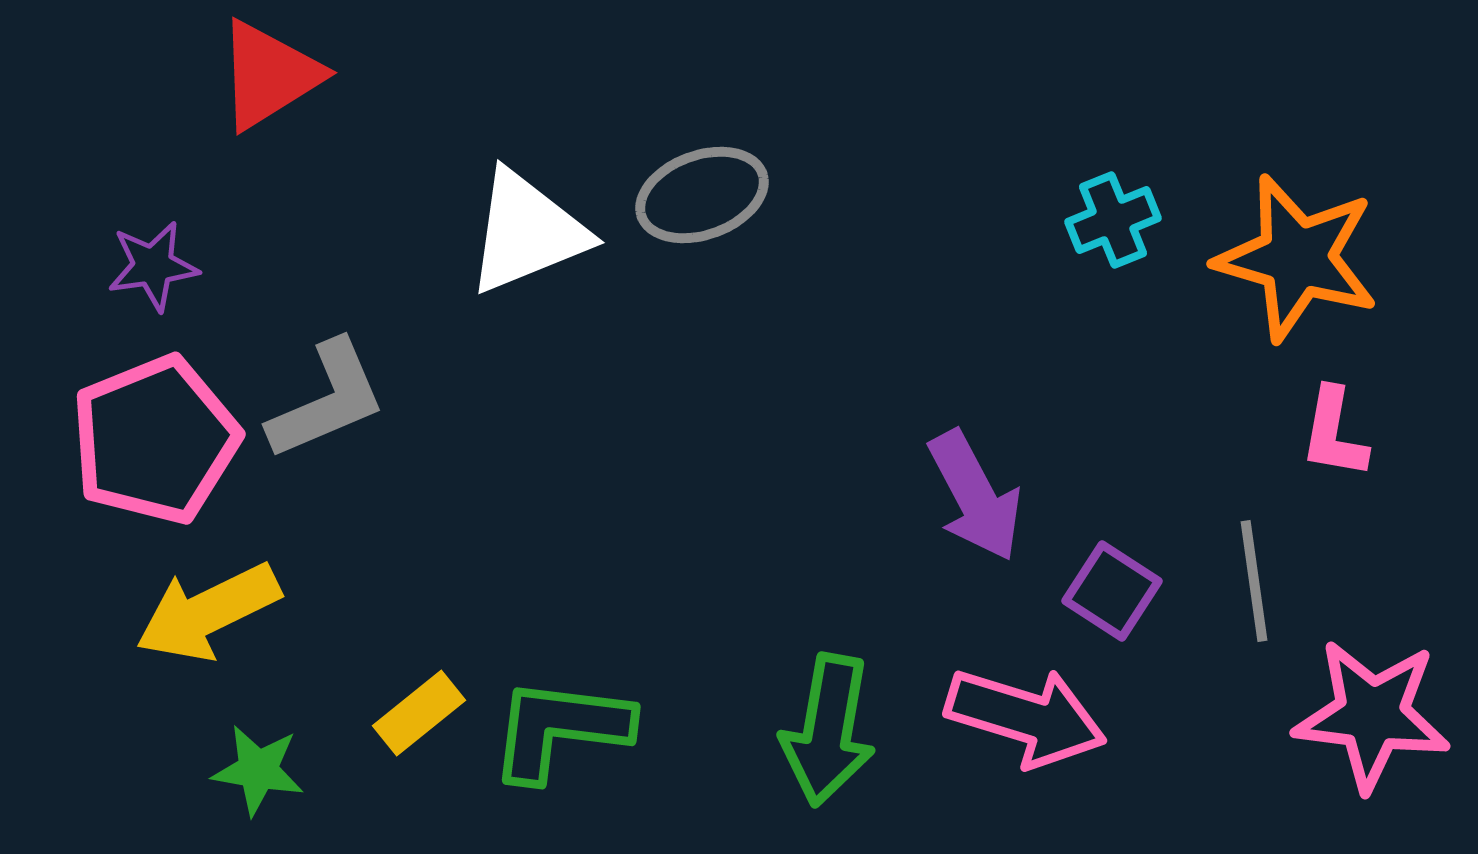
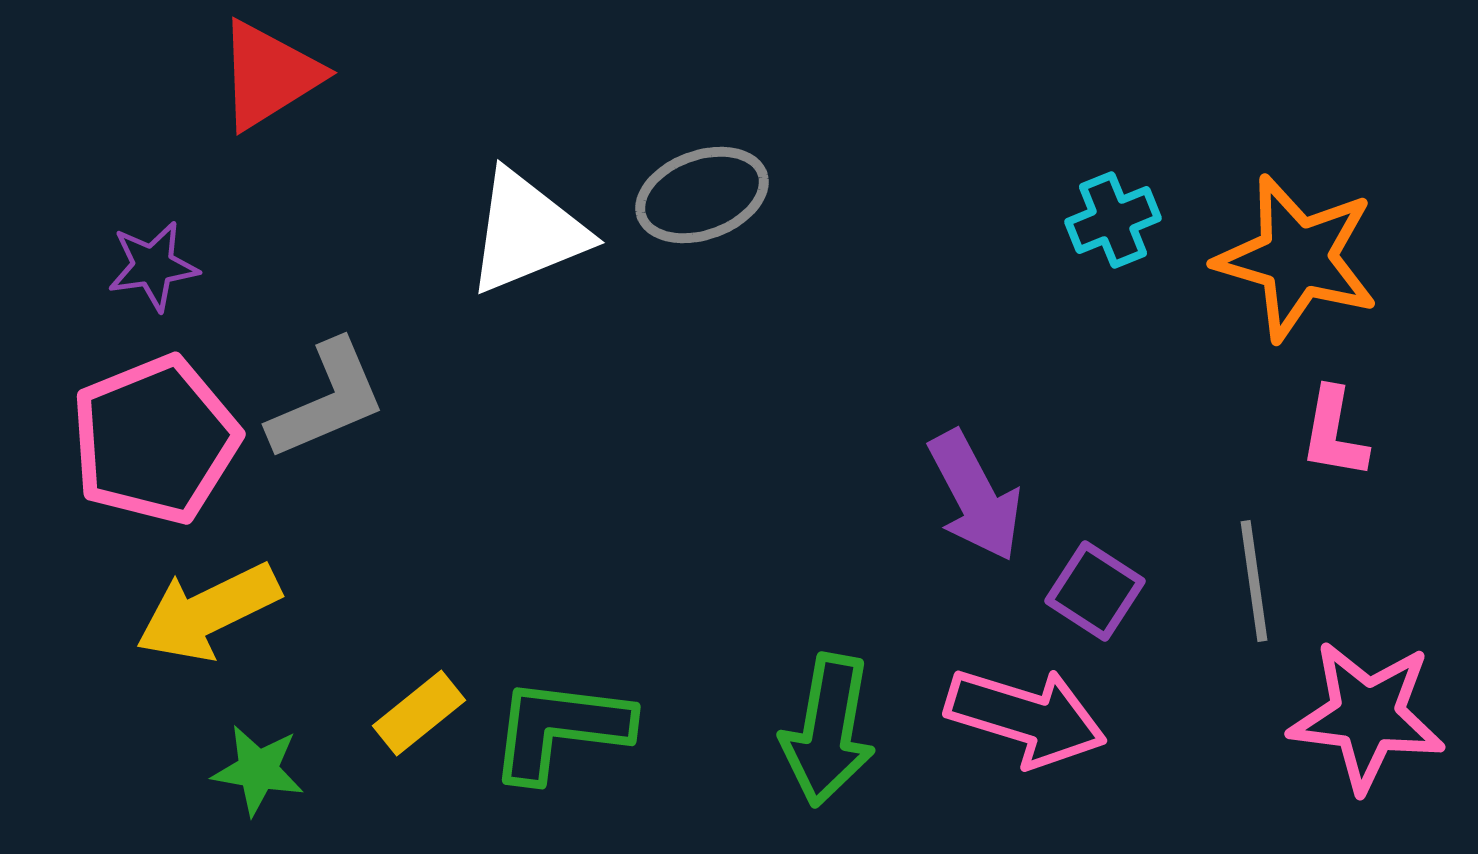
purple square: moved 17 px left
pink star: moved 5 px left, 1 px down
